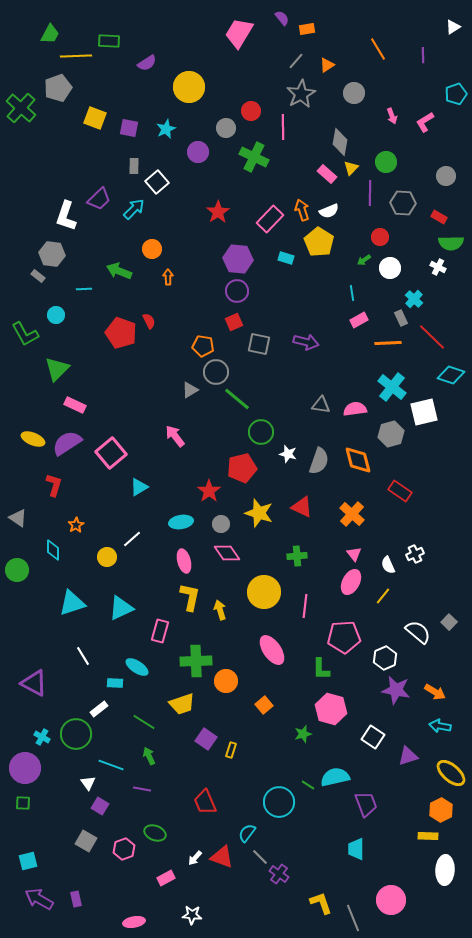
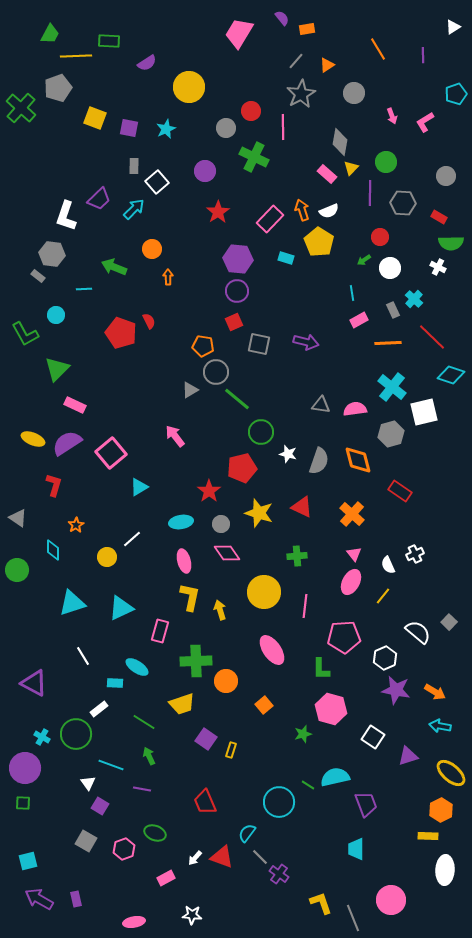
purple circle at (198, 152): moved 7 px right, 19 px down
green arrow at (119, 271): moved 5 px left, 4 px up
gray rectangle at (401, 318): moved 8 px left, 8 px up
